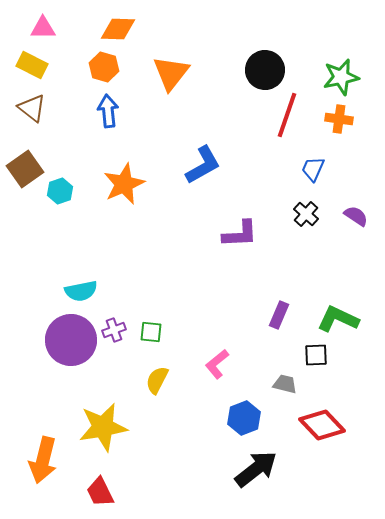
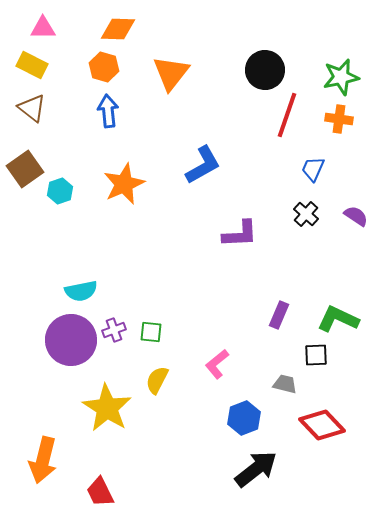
yellow star: moved 4 px right, 19 px up; rotated 30 degrees counterclockwise
